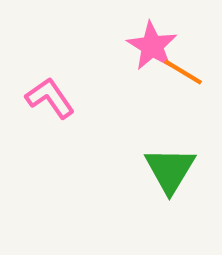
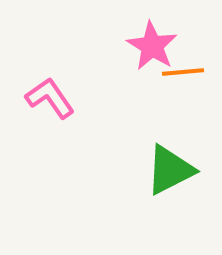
orange line: rotated 36 degrees counterclockwise
green triangle: rotated 32 degrees clockwise
